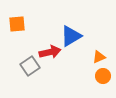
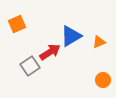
orange square: rotated 18 degrees counterclockwise
red arrow: rotated 20 degrees counterclockwise
orange triangle: moved 15 px up
orange circle: moved 4 px down
